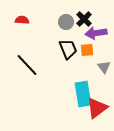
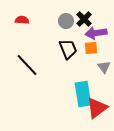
gray circle: moved 1 px up
orange square: moved 4 px right, 2 px up
